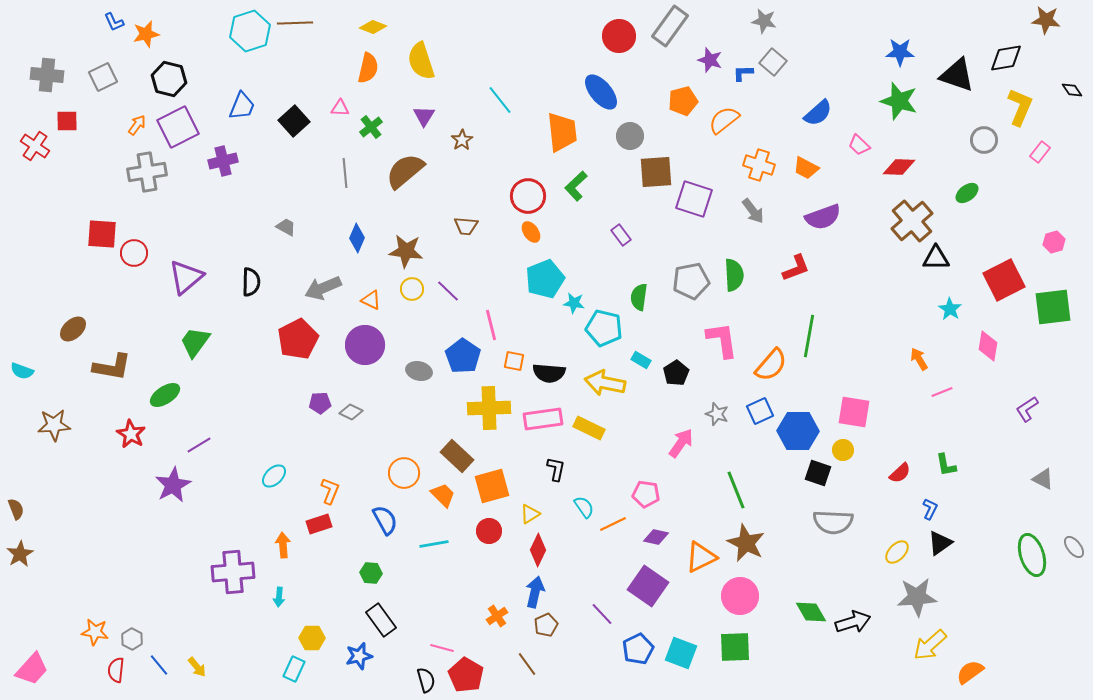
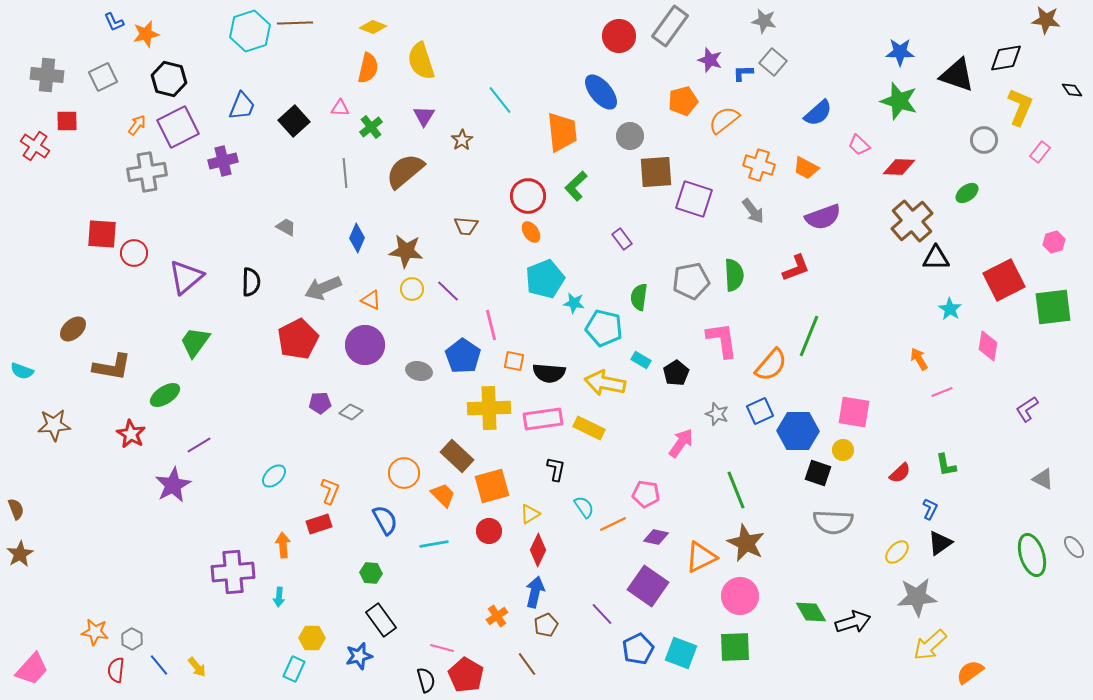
purple rectangle at (621, 235): moved 1 px right, 4 px down
green line at (809, 336): rotated 12 degrees clockwise
